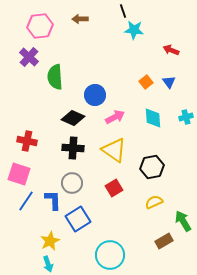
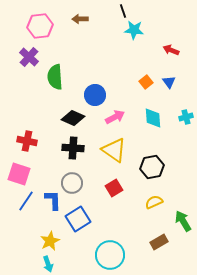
brown rectangle: moved 5 px left, 1 px down
